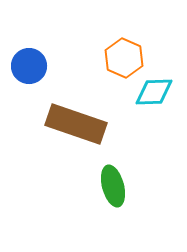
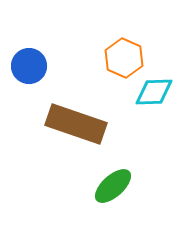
green ellipse: rotated 63 degrees clockwise
